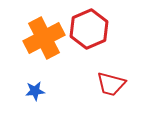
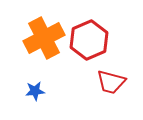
red hexagon: moved 11 px down
red trapezoid: moved 2 px up
